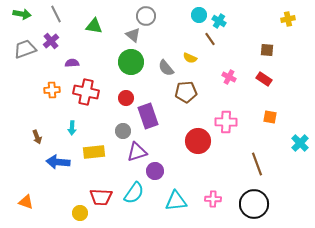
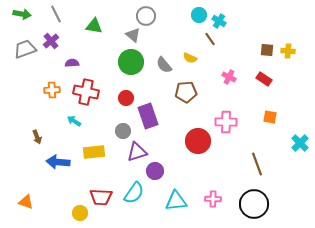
yellow cross at (288, 19): moved 32 px down; rotated 16 degrees clockwise
gray semicircle at (166, 68): moved 2 px left, 3 px up
cyan arrow at (72, 128): moved 2 px right, 7 px up; rotated 120 degrees clockwise
